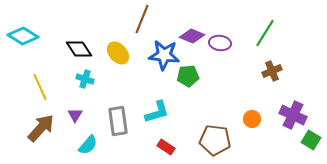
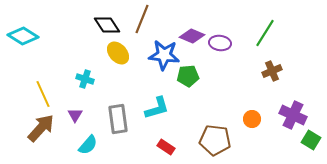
black diamond: moved 28 px right, 24 px up
yellow line: moved 3 px right, 7 px down
cyan L-shape: moved 4 px up
gray rectangle: moved 2 px up
